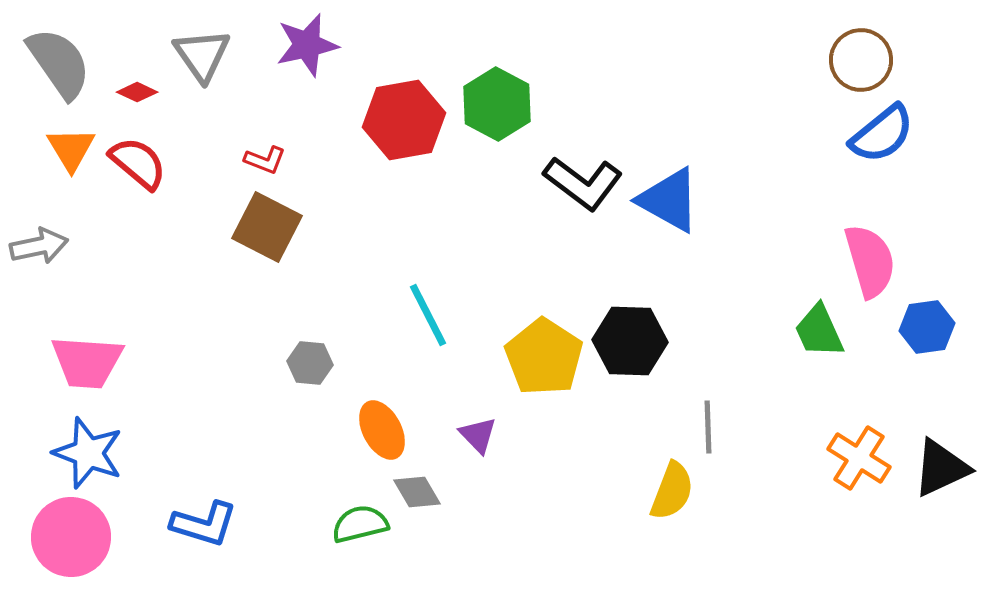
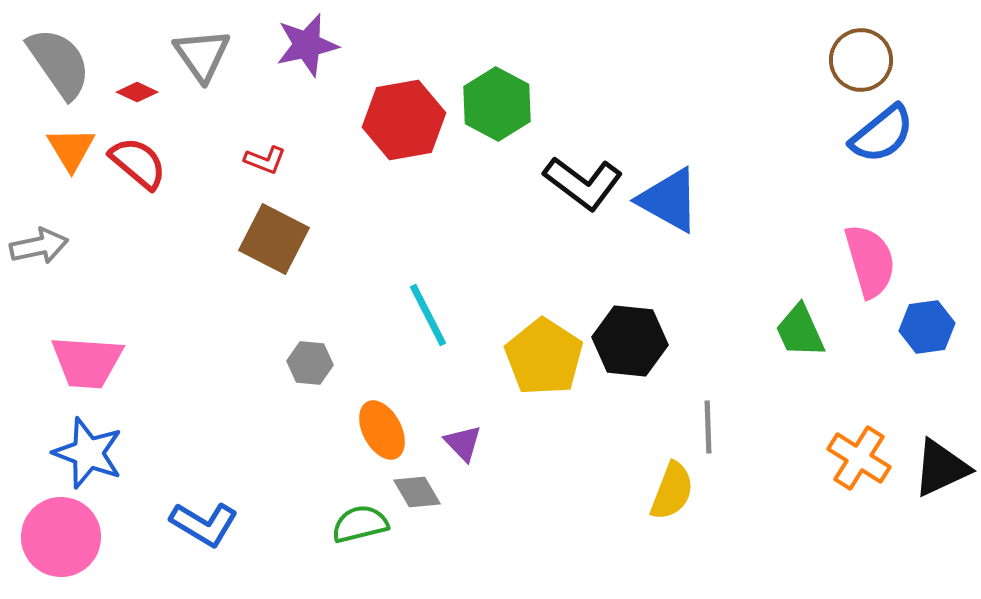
brown square: moved 7 px right, 12 px down
green trapezoid: moved 19 px left
black hexagon: rotated 4 degrees clockwise
purple triangle: moved 15 px left, 8 px down
blue L-shape: rotated 14 degrees clockwise
pink circle: moved 10 px left
